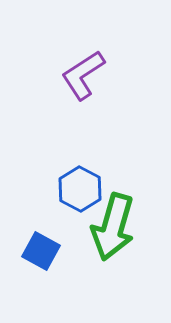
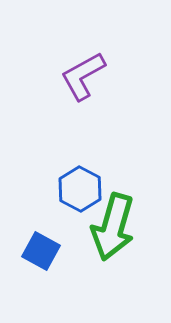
purple L-shape: moved 1 px down; rotated 4 degrees clockwise
